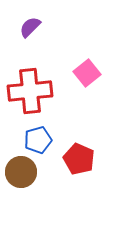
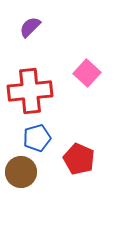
pink square: rotated 8 degrees counterclockwise
blue pentagon: moved 1 px left, 2 px up
